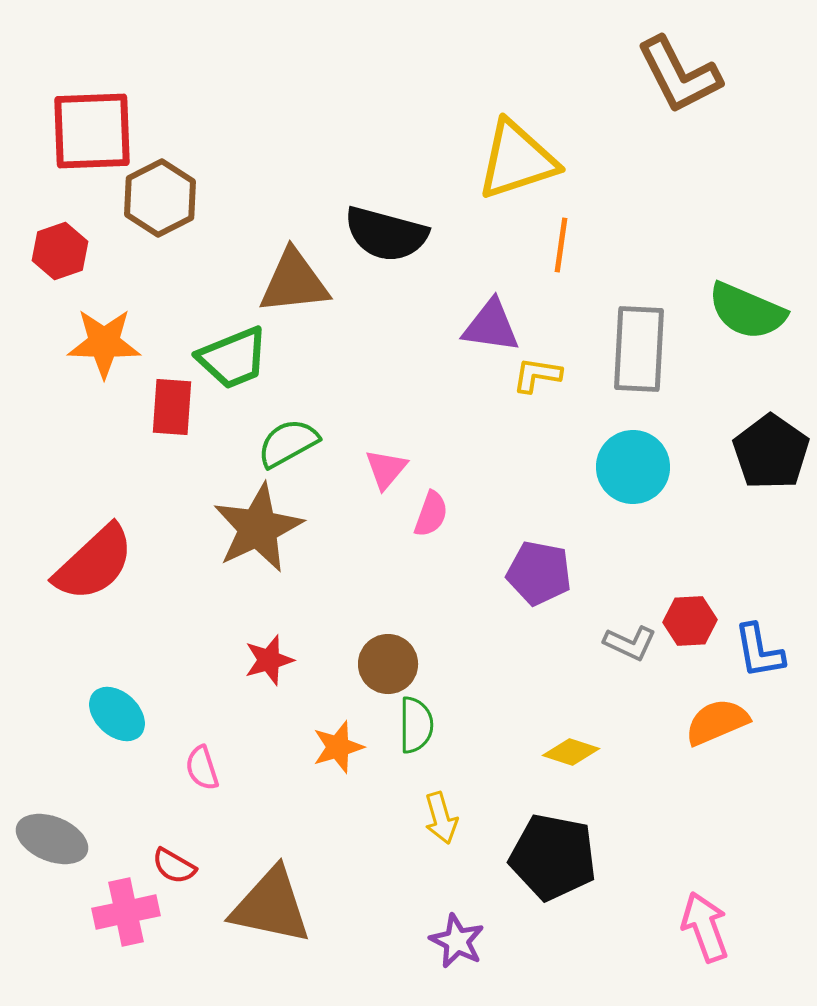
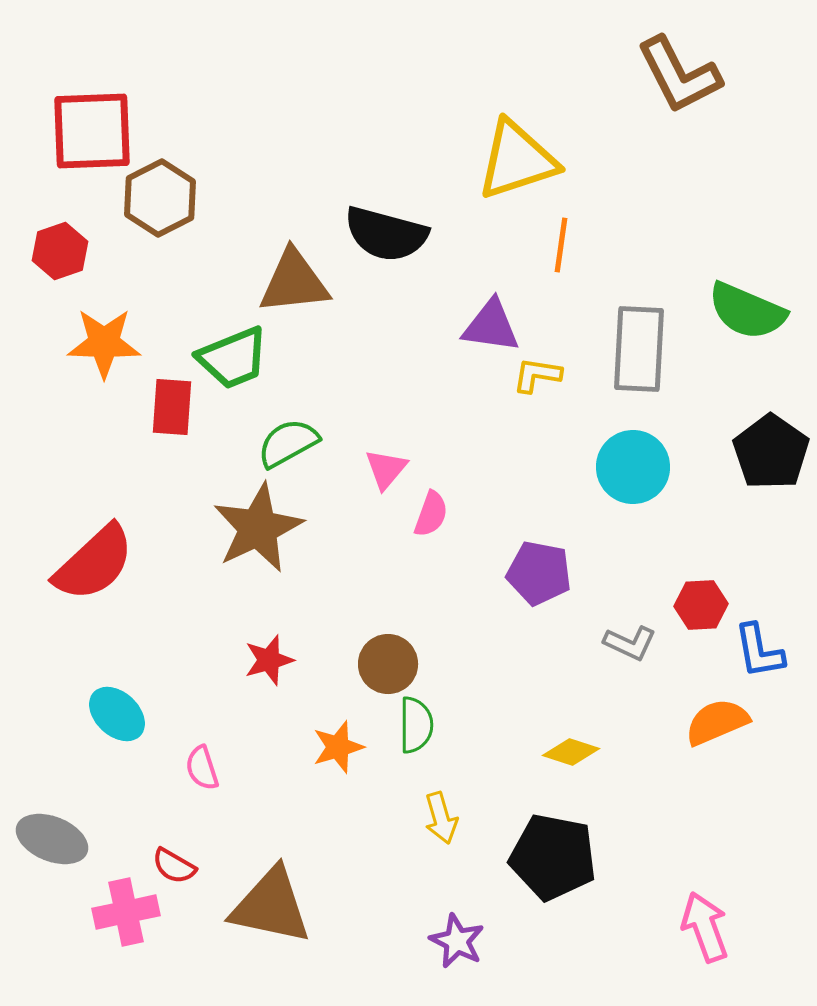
red hexagon at (690, 621): moved 11 px right, 16 px up
